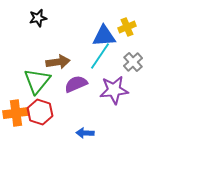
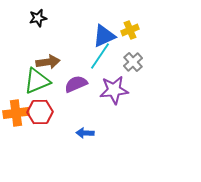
yellow cross: moved 3 px right, 3 px down
blue triangle: rotated 20 degrees counterclockwise
brown arrow: moved 10 px left
green triangle: rotated 28 degrees clockwise
red hexagon: rotated 20 degrees counterclockwise
